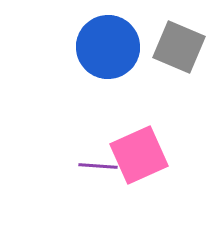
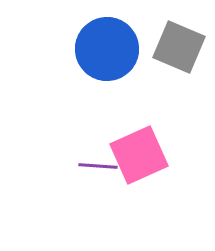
blue circle: moved 1 px left, 2 px down
